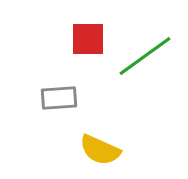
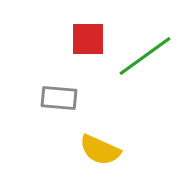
gray rectangle: rotated 9 degrees clockwise
